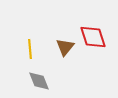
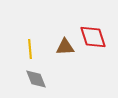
brown triangle: rotated 48 degrees clockwise
gray diamond: moved 3 px left, 2 px up
